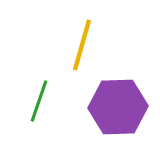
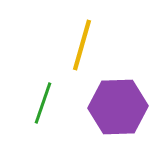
green line: moved 4 px right, 2 px down
